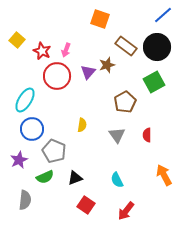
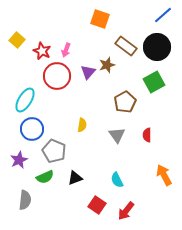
red square: moved 11 px right
